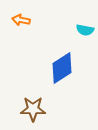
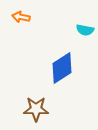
orange arrow: moved 3 px up
brown star: moved 3 px right
